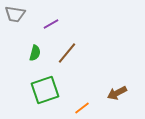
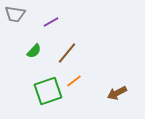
purple line: moved 2 px up
green semicircle: moved 1 px left, 2 px up; rotated 28 degrees clockwise
green square: moved 3 px right, 1 px down
orange line: moved 8 px left, 27 px up
